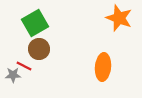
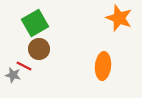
orange ellipse: moved 1 px up
gray star: rotated 14 degrees clockwise
